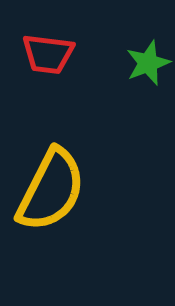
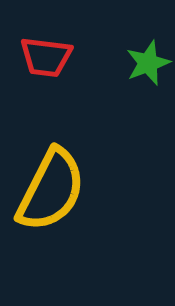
red trapezoid: moved 2 px left, 3 px down
